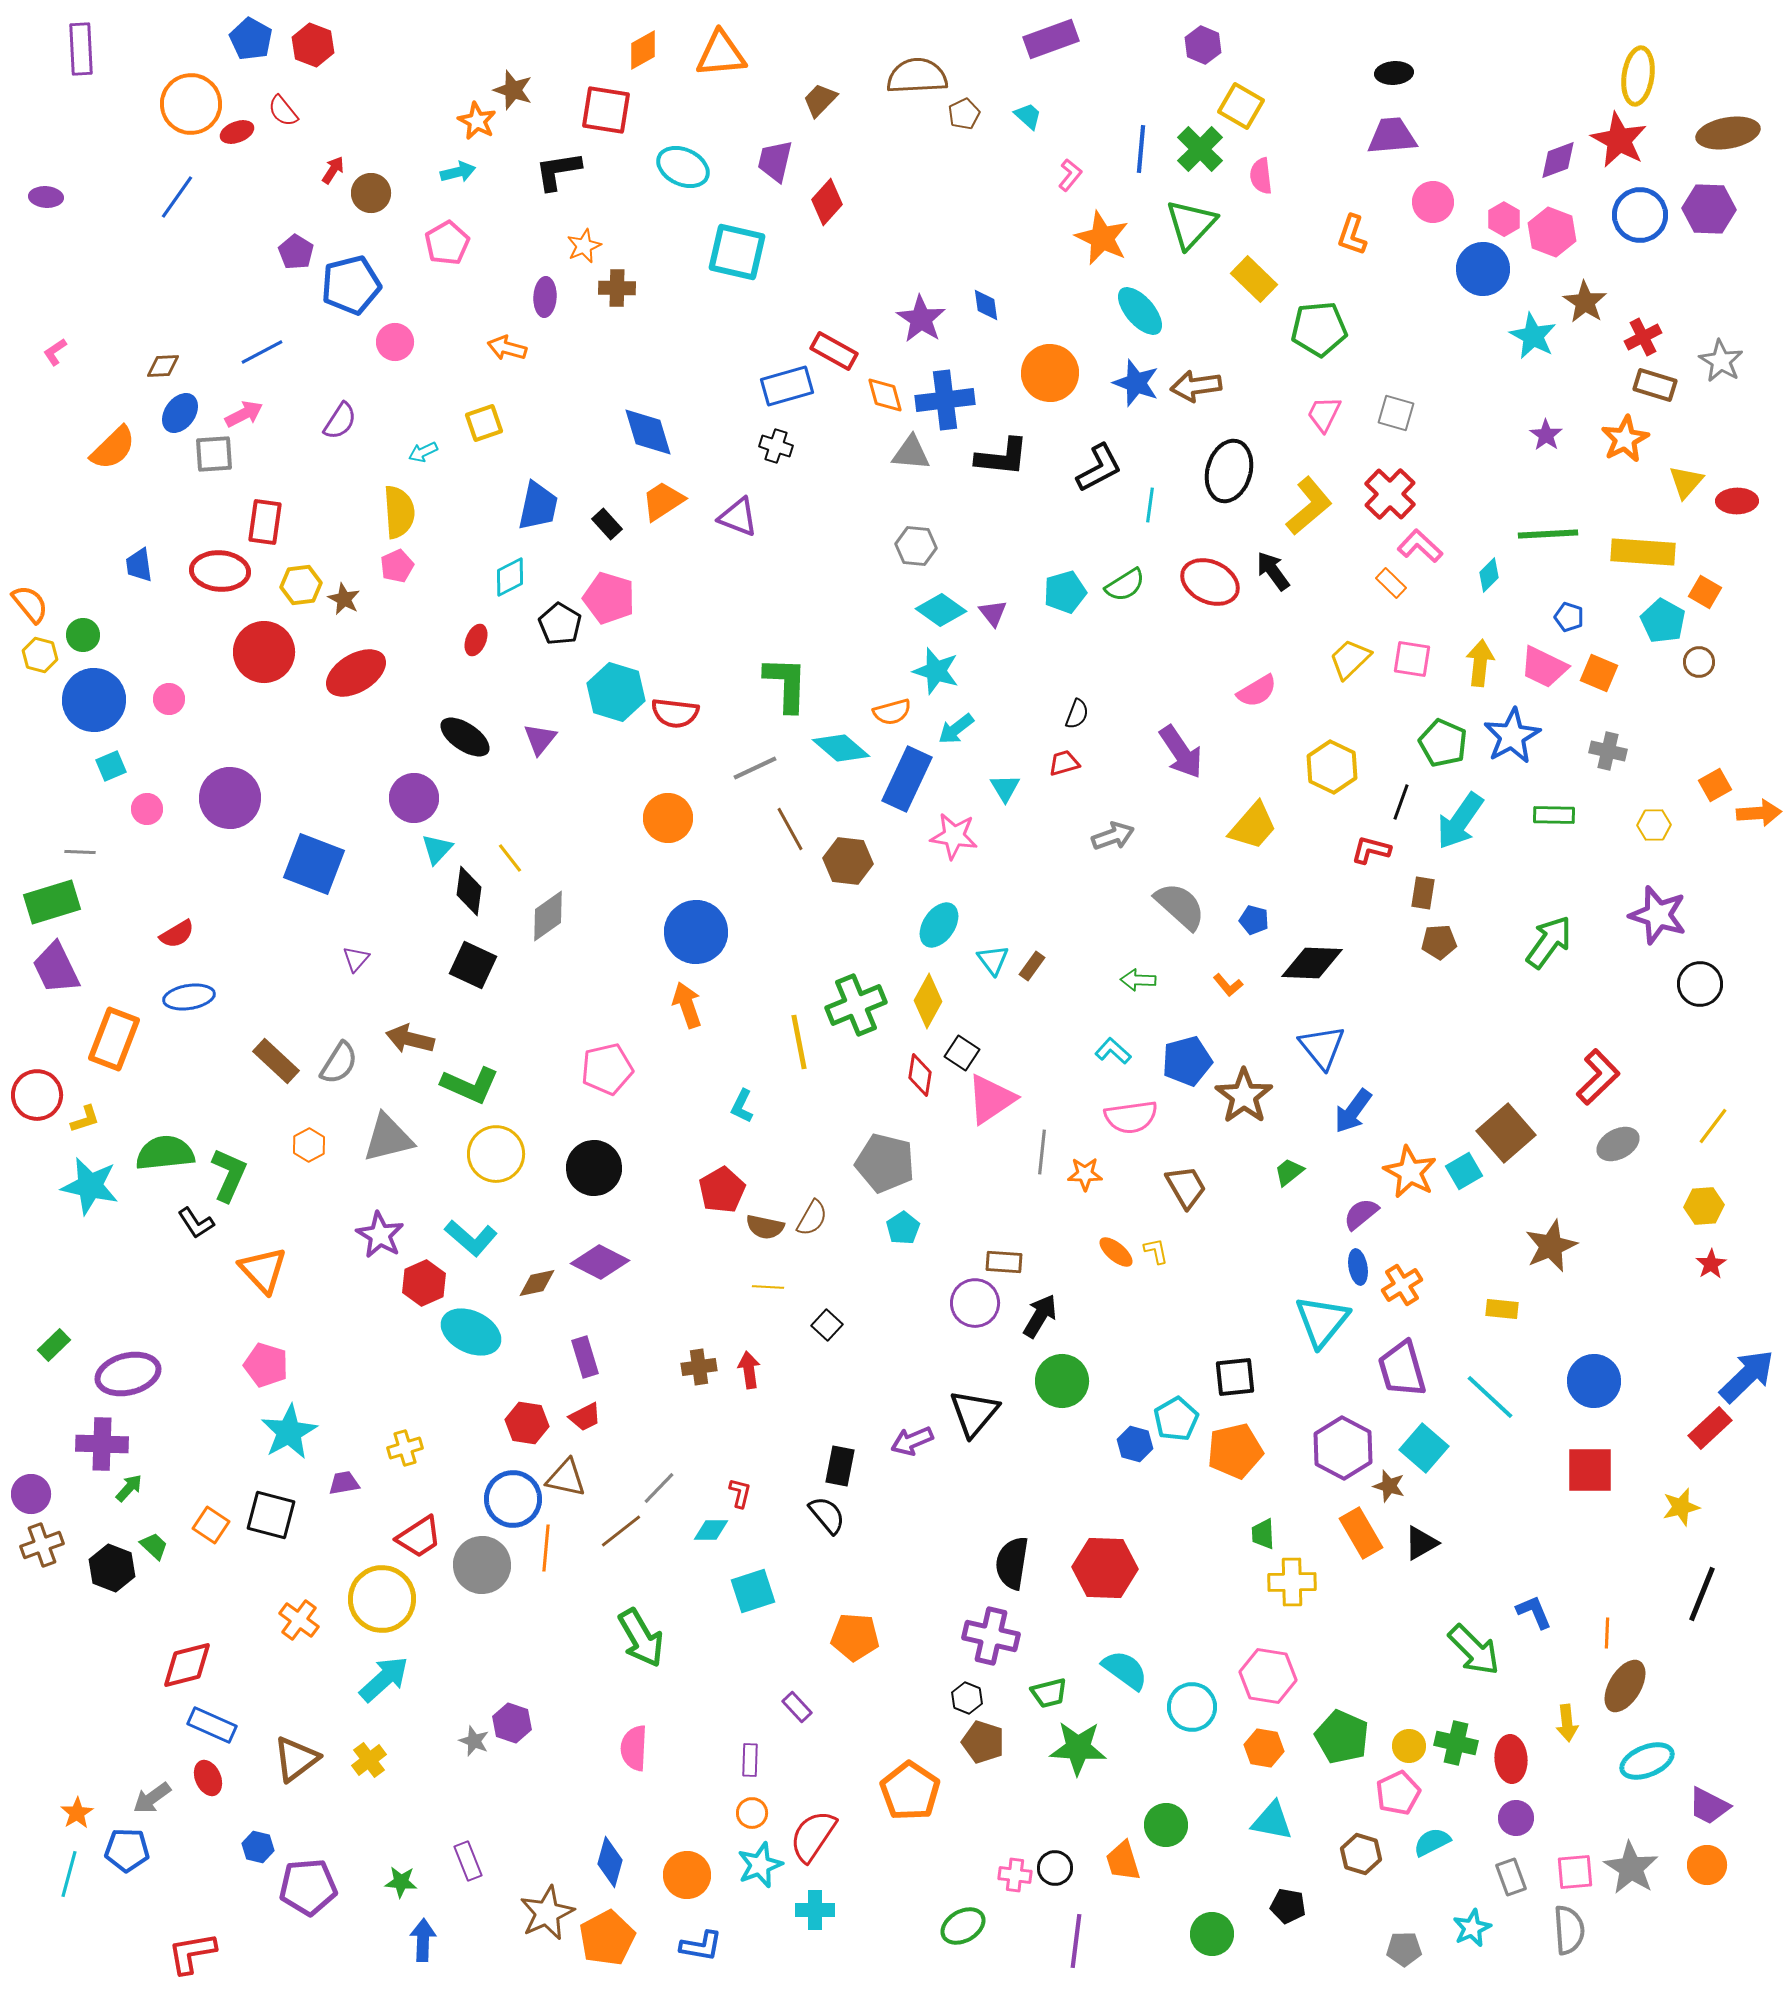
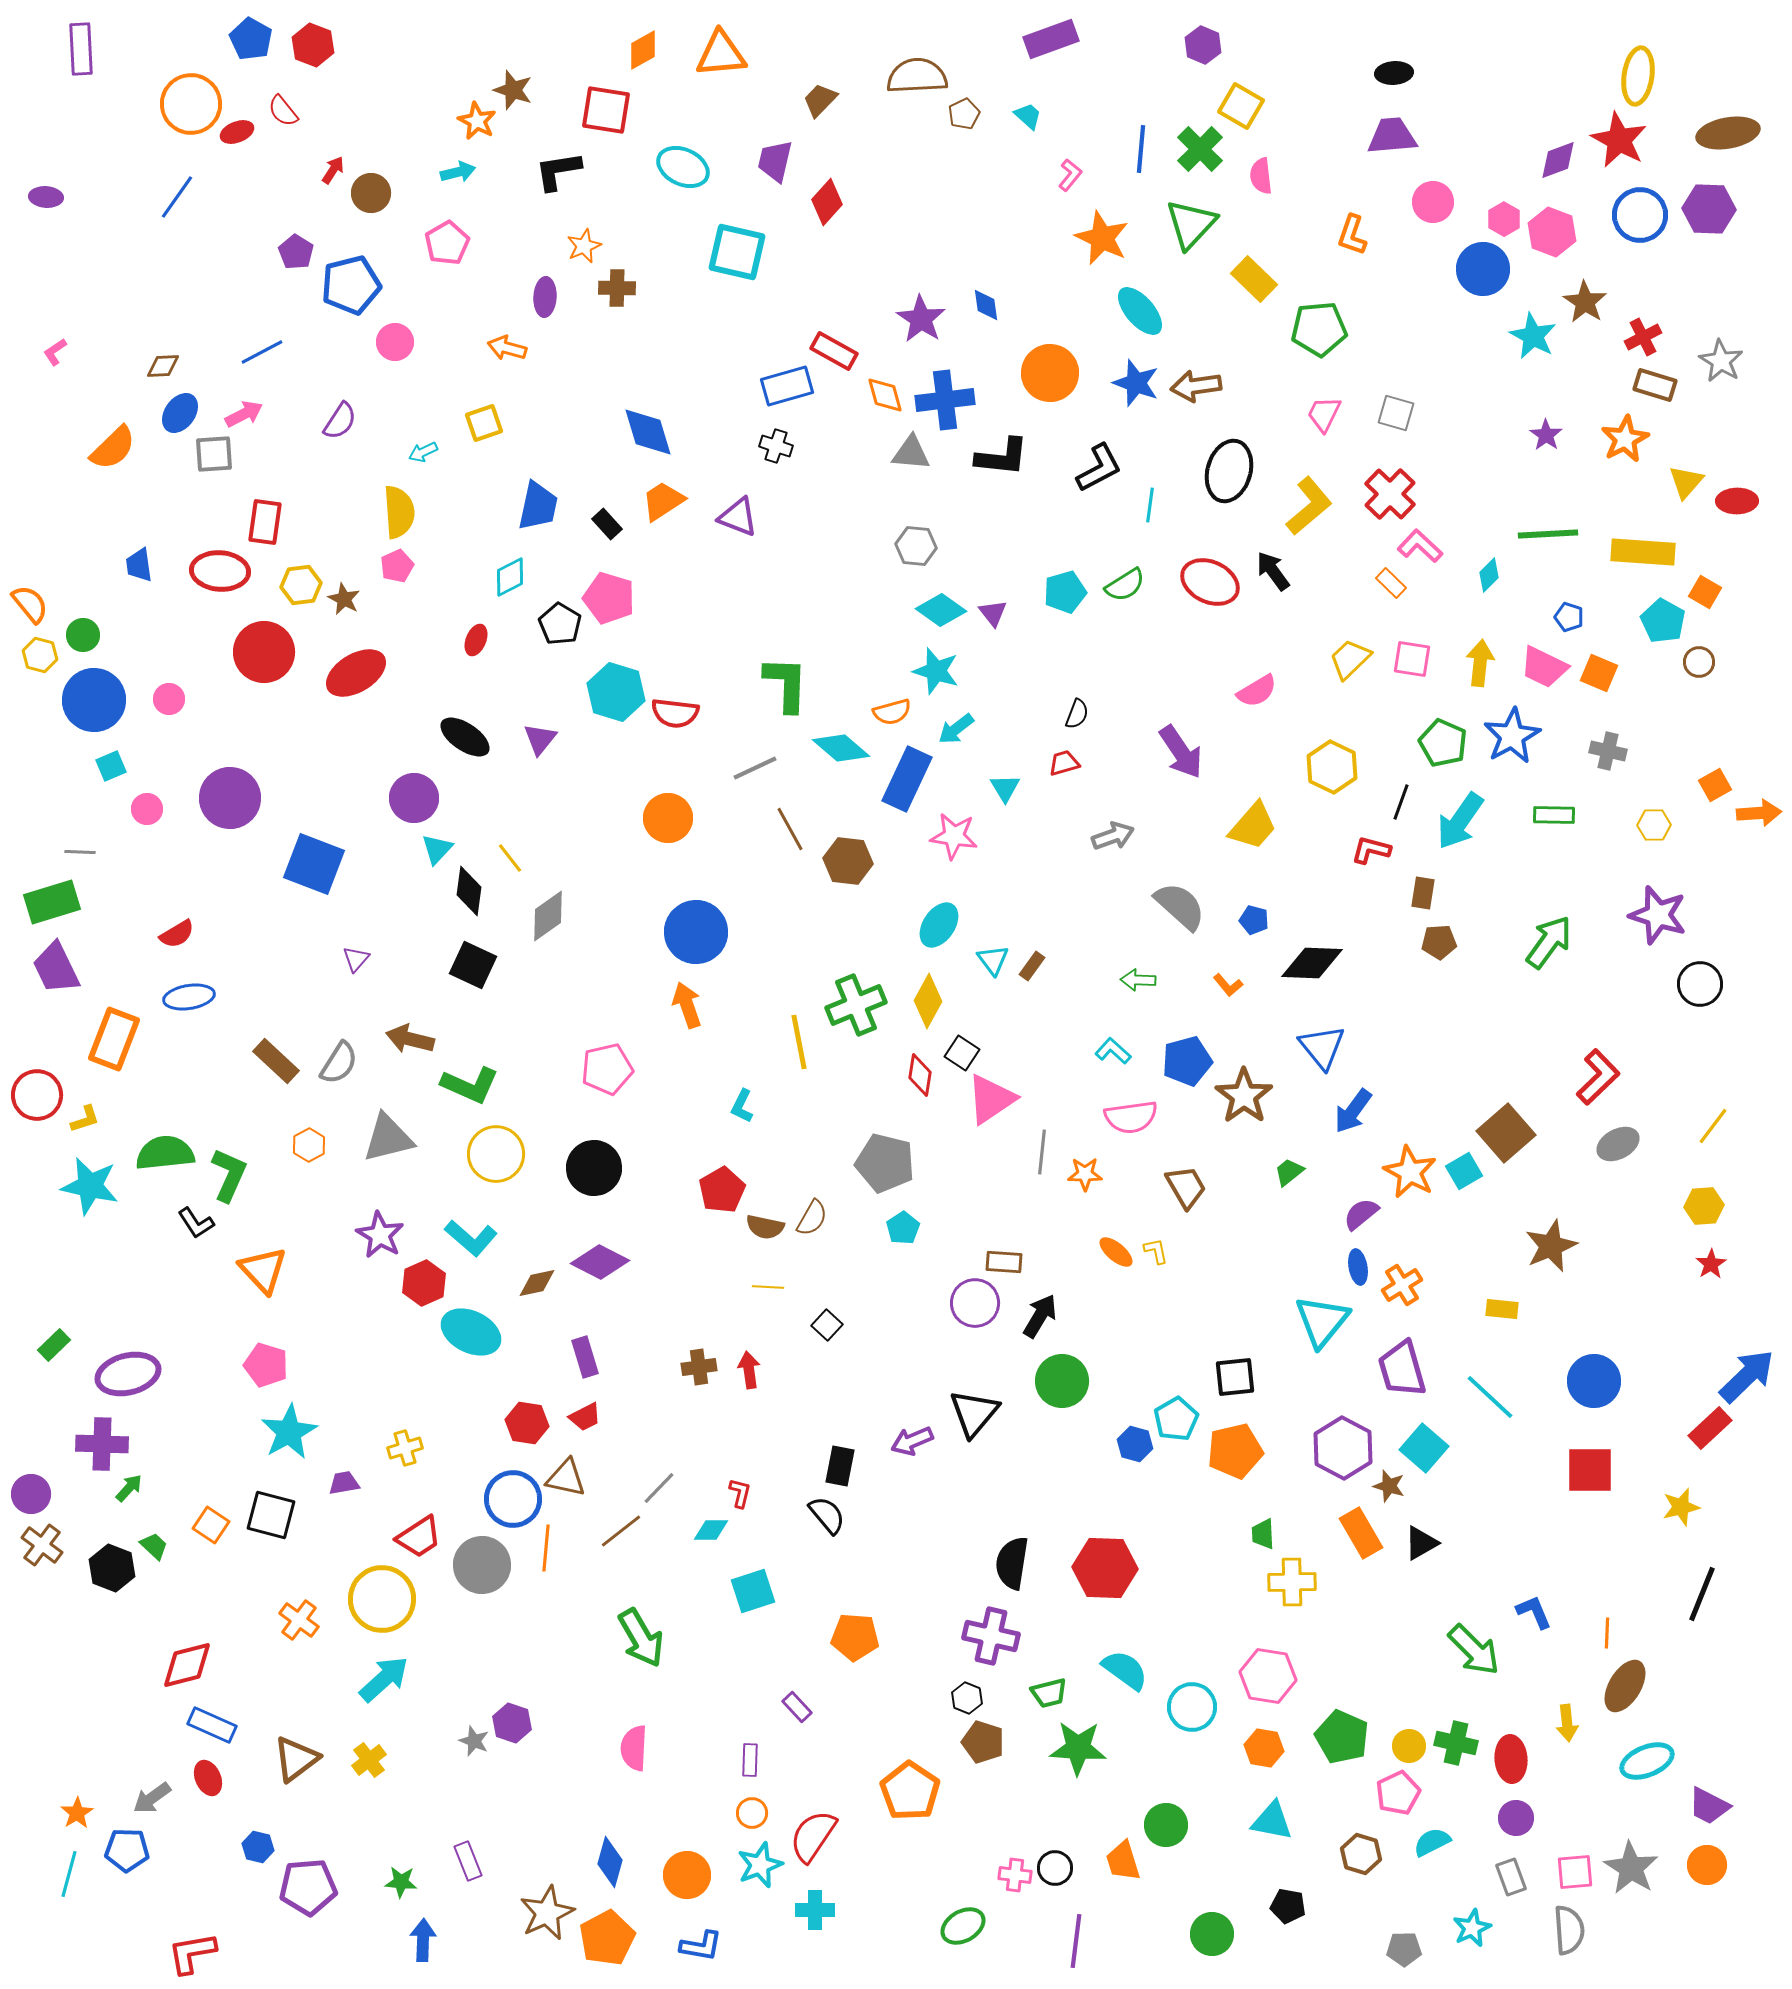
brown cross at (42, 1545): rotated 33 degrees counterclockwise
